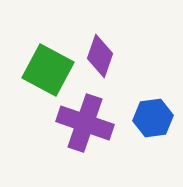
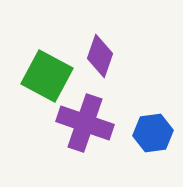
green square: moved 1 px left, 6 px down
blue hexagon: moved 15 px down
